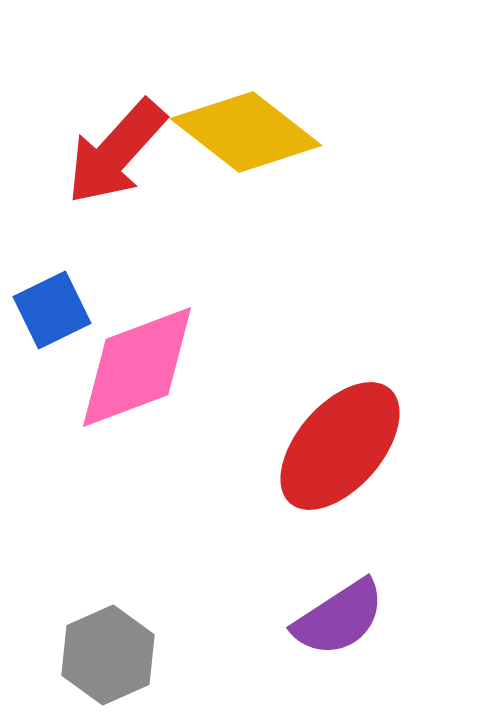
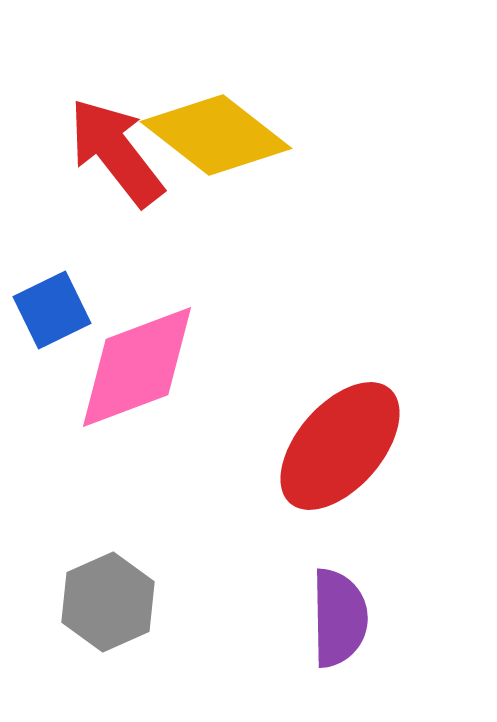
yellow diamond: moved 30 px left, 3 px down
red arrow: rotated 100 degrees clockwise
purple semicircle: rotated 58 degrees counterclockwise
gray hexagon: moved 53 px up
